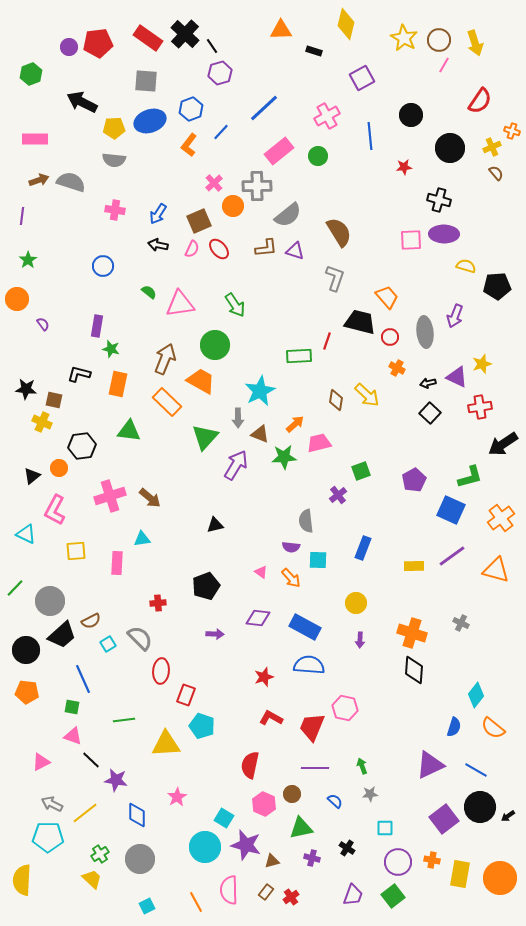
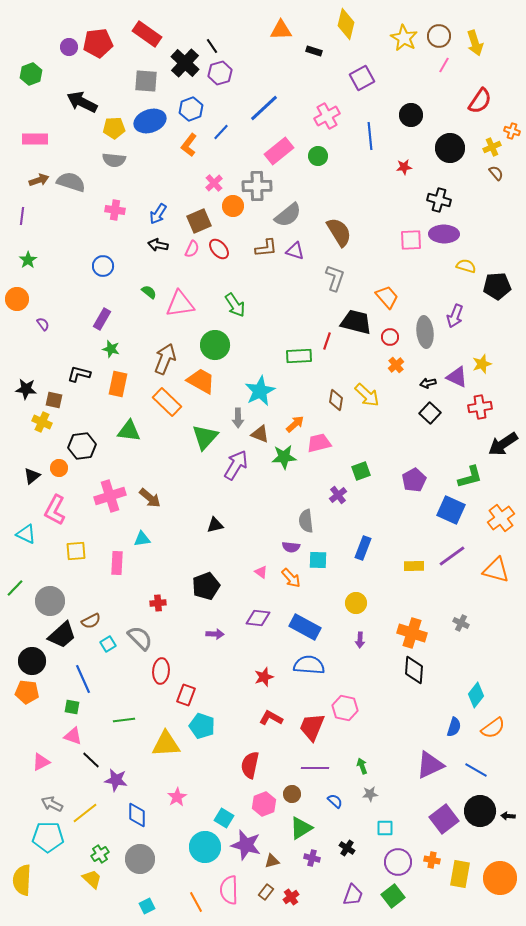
black cross at (185, 34): moved 29 px down
red rectangle at (148, 38): moved 1 px left, 4 px up
brown circle at (439, 40): moved 4 px up
black trapezoid at (360, 322): moved 4 px left
purple rectangle at (97, 326): moved 5 px right, 7 px up; rotated 20 degrees clockwise
orange cross at (397, 368): moved 1 px left, 3 px up; rotated 21 degrees clockwise
black circle at (26, 650): moved 6 px right, 11 px down
orange semicircle at (493, 728): rotated 75 degrees counterclockwise
pink hexagon at (264, 804): rotated 15 degrees clockwise
black circle at (480, 807): moved 4 px down
black arrow at (508, 816): rotated 40 degrees clockwise
green triangle at (301, 828): rotated 20 degrees counterclockwise
